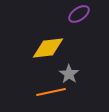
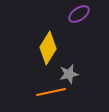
yellow diamond: rotated 52 degrees counterclockwise
gray star: rotated 24 degrees clockwise
